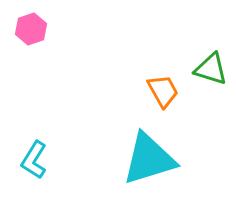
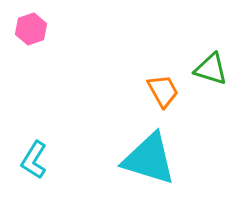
cyan triangle: rotated 34 degrees clockwise
